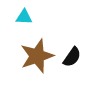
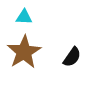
brown star: moved 13 px left, 4 px up; rotated 12 degrees counterclockwise
